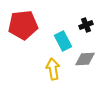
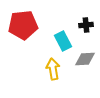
black cross: rotated 16 degrees clockwise
